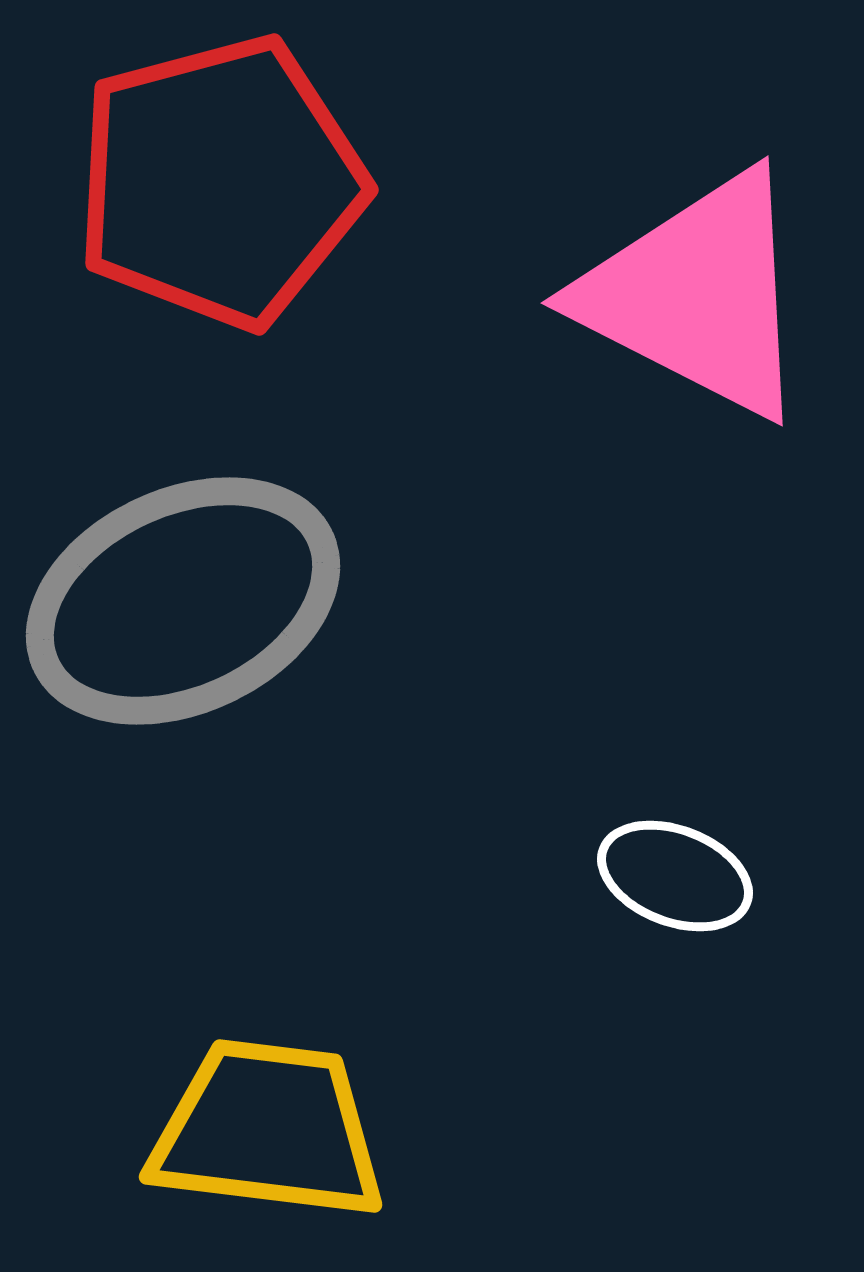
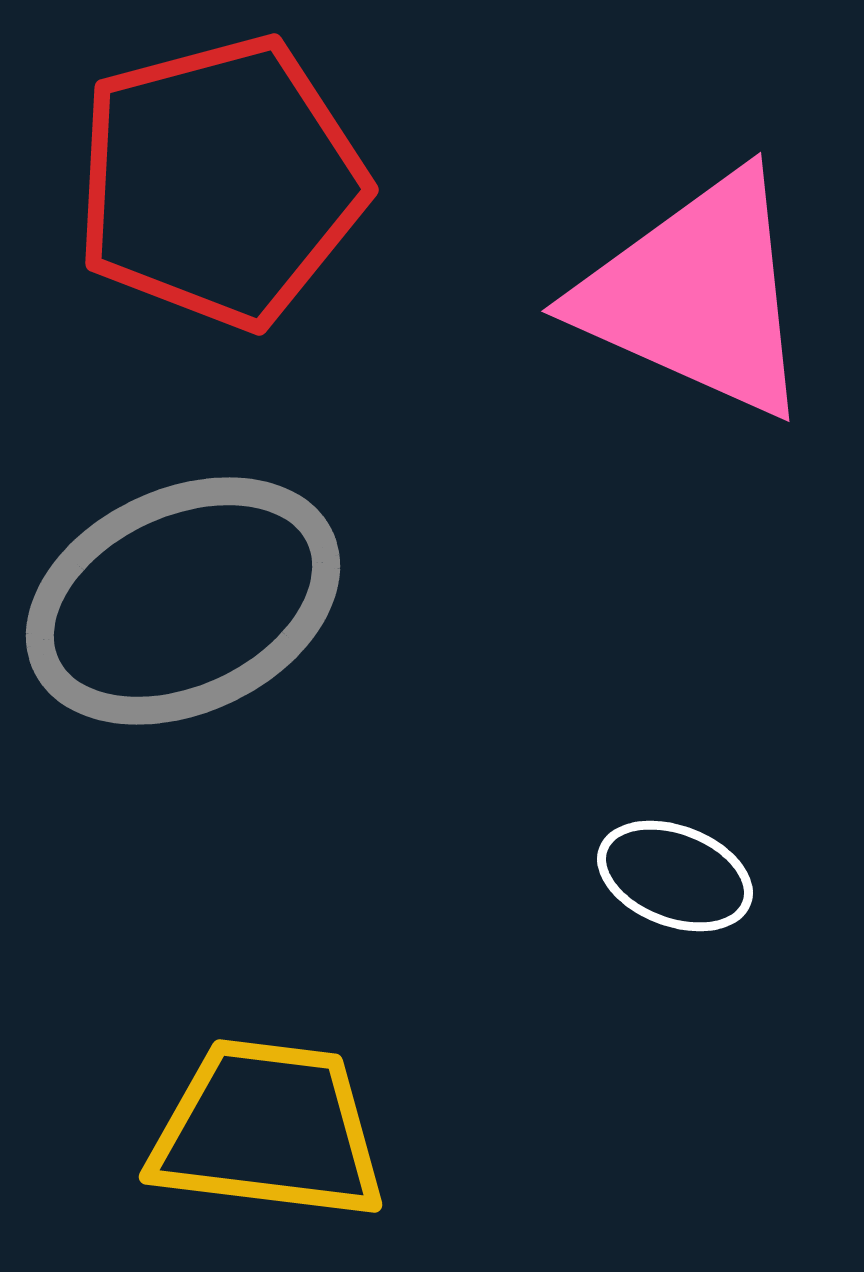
pink triangle: rotated 3 degrees counterclockwise
